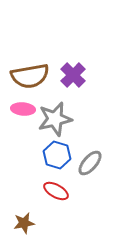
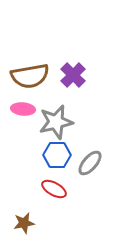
gray star: moved 1 px right, 3 px down
blue hexagon: rotated 16 degrees counterclockwise
red ellipse: moved 2 px left, 2 px up
